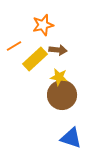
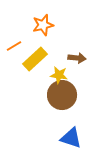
brown arrow: moved 19 px right, 8 px down
yellow star: moved 2 px up
